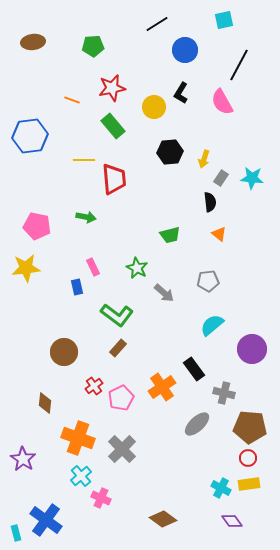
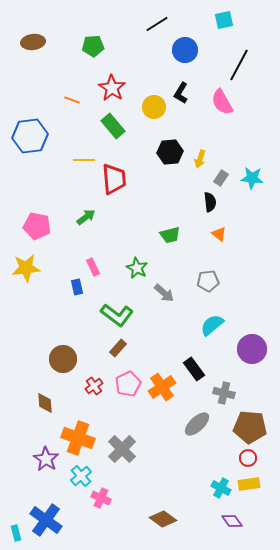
red star at (112, 88): rotated 28 degrees counterclockwise
yellow arrow at (204, 159): moved 4 px left
green arrow at (86, 217): rotated 48 degrees counterclockwise
brown circle at (64, 352): moved 1 px left, 7 px down
pink pentagon at (121, 398): moved 7 px right, 14 px up
brown diamond at (45, 403): rotated 10 degrees counterclockwise
purple star at (23, 459): moved 23 px right
